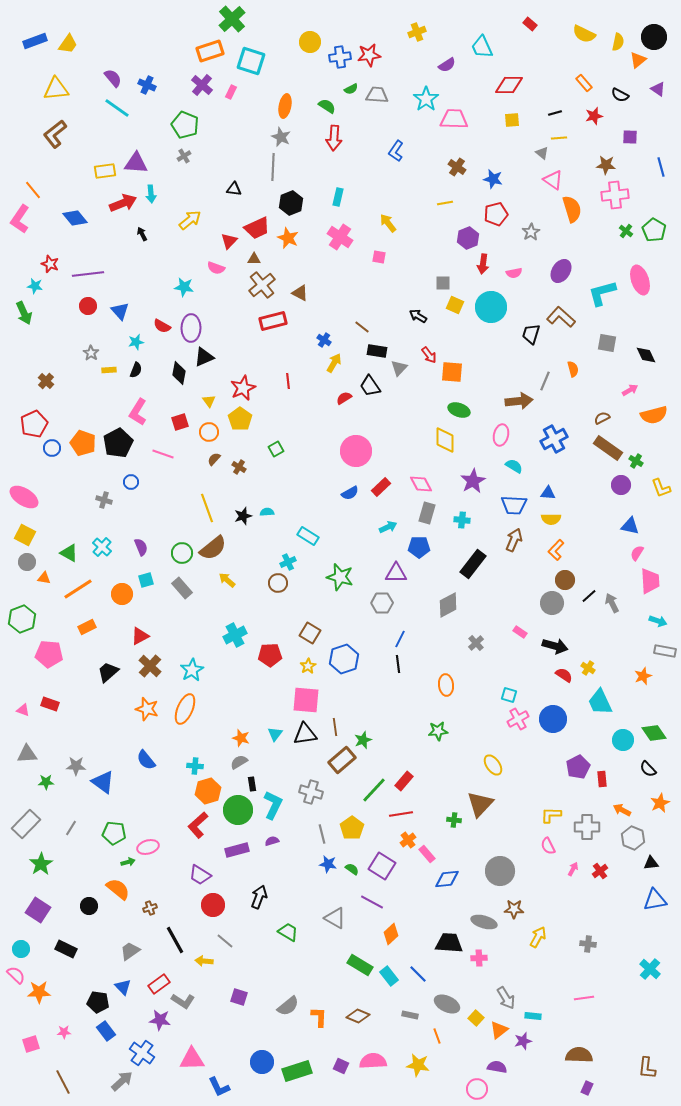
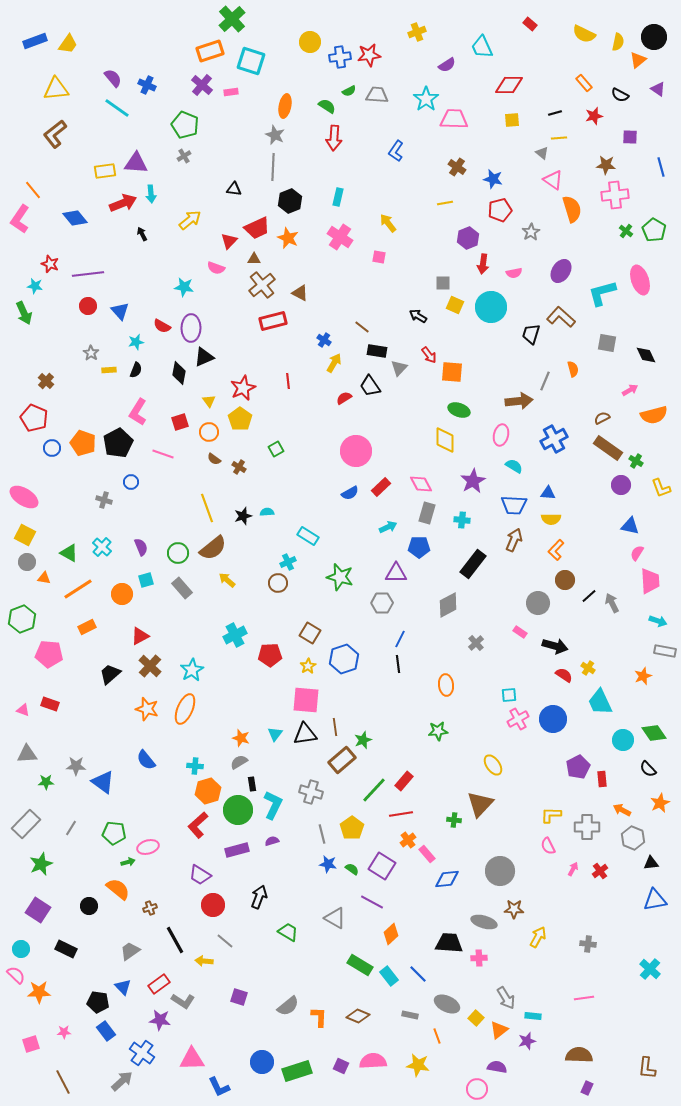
green semicircle at (351, 89): moved 2 px left, 2 px down
pink rectangle at (231, 92): rotated 56 degrees clockwise
gray star at (281, 137): moved 6 px left, 2 px up
black hexagon at (291, 203): moved 1 px left, 2 px up
red pentagon at (496, 214): moved 4 px right, 4 px up
red pentagon at (34, 424): moved 6 px up; rotated 24 degrees counterclockwise
brown semicircle at (214, 459): rotated 96 degrees counterclockwise
green circle at (182, 553): moved 4 px left
gray circle at (552, 603): moved 14 px left
black trapezoid at (108, 672): moved 2 px right, 2 px down
cyan square at (509, 695): rotated 21 degrees counterclockwise
green star at (41, 864): rotated 10 degrees clockwise
purple star at (523, 1041): moved 4 px right
